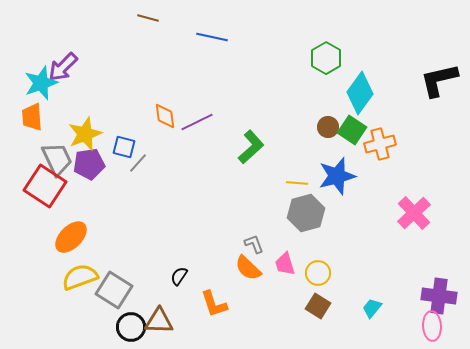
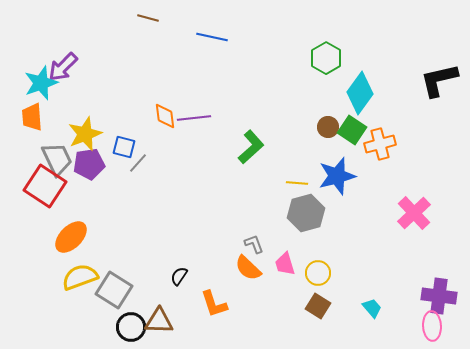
purple line: moved 3 px left, 4 px up; rotated 20 degrees clockwise
cyan trapezoid: rotated 100 degrees clockwise
